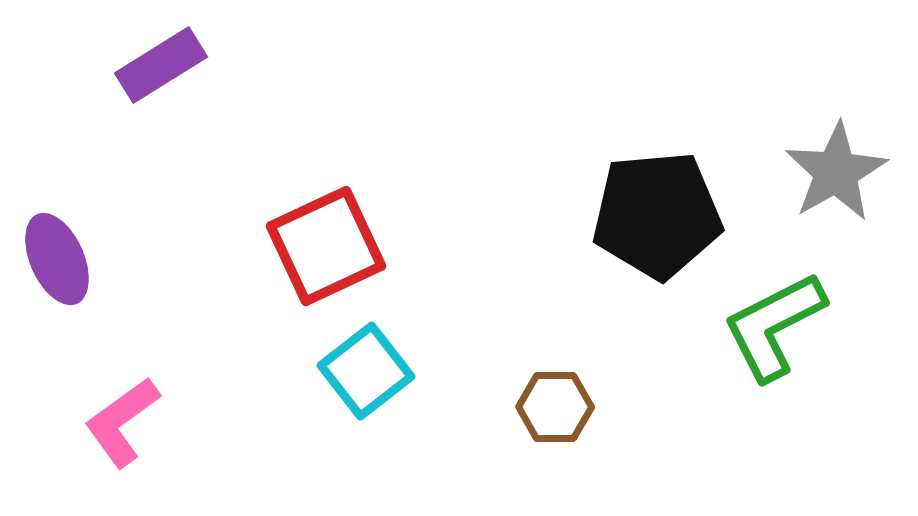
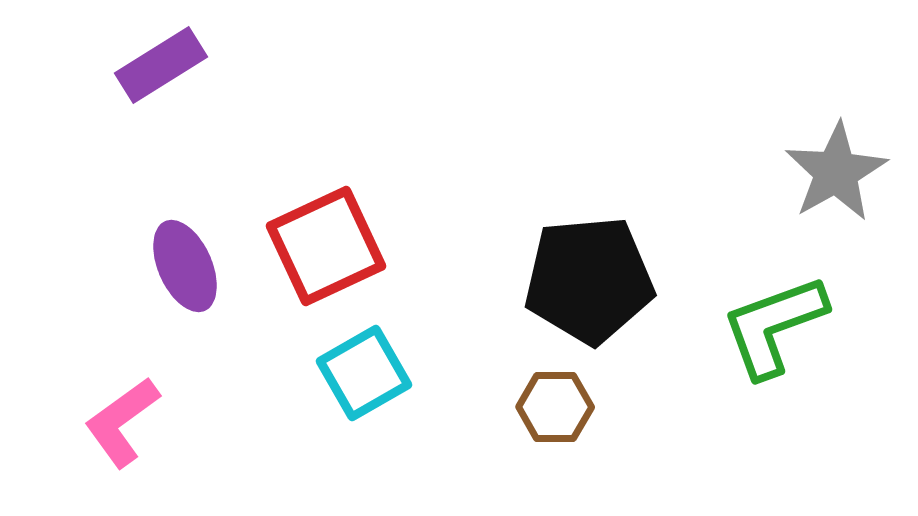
black pentagon: moved 68 px left, 65 px down
purple ellipse: moved 128 px right, 7 px down
green L-shape: rotated 7 degrees clockwise
cyan square: moved 2 px left, 2 px down; rotated 8 degrees clockwise
